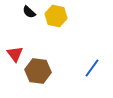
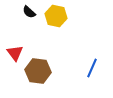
red triangle: moved 1 px up
blue line: rotated 12 degrees counterclockwise
